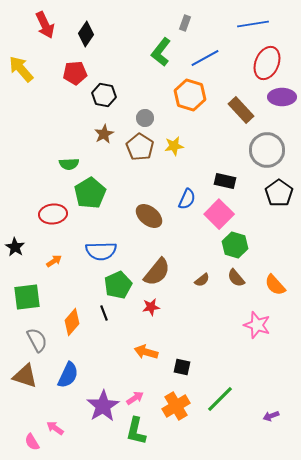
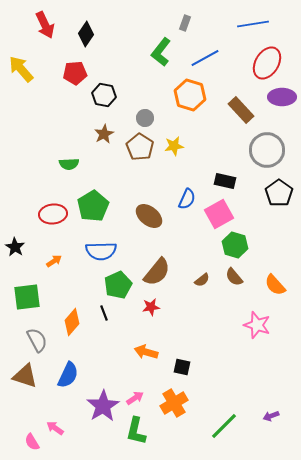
red ellipse at (267, 63): rotated 8 degrees clockwise
green pentagon at (90, 193): moved 3 px right, 13 px down
pink square at (219, 214): rotated 16 degrees clockwise
brown semicircle at (236, 278): moved 2 px left, 1 px up
green line at (220, 399): moved 4 px right, 27 px down
orange cross at (176, 406): moved 2 px left, 3 px up
